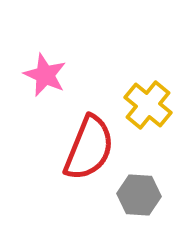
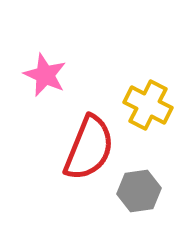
yellow cross: rotated 12 degrees counterclockwise
gray hexagon: moved 4 px up; rotated 12 degrees counterclockwise
